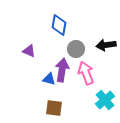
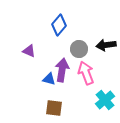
blue diamond: rotated 30 degrees clockwise
gray circle: moved 3 px right
